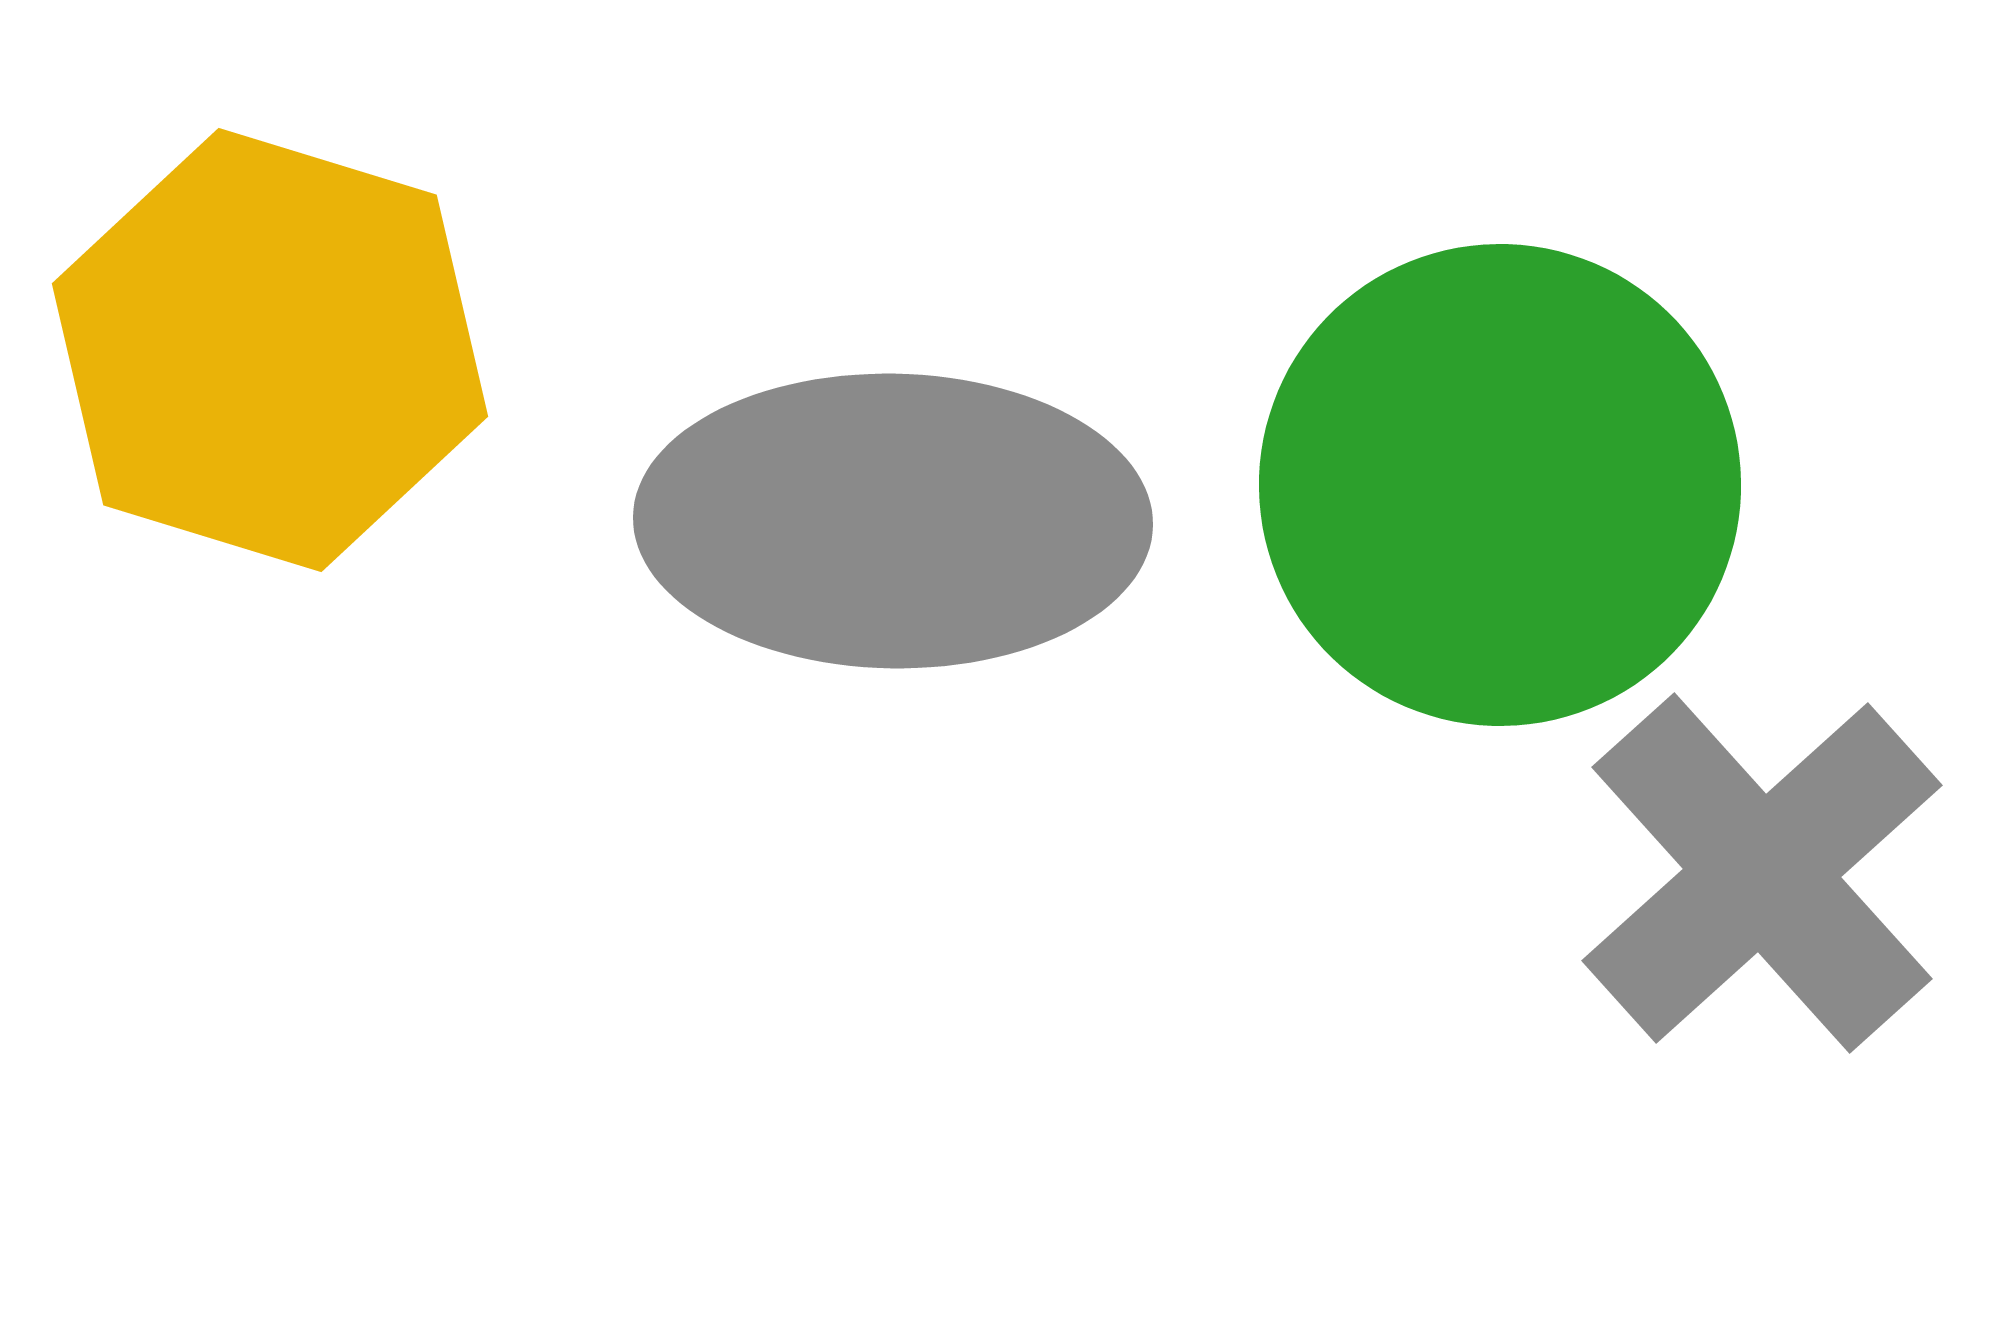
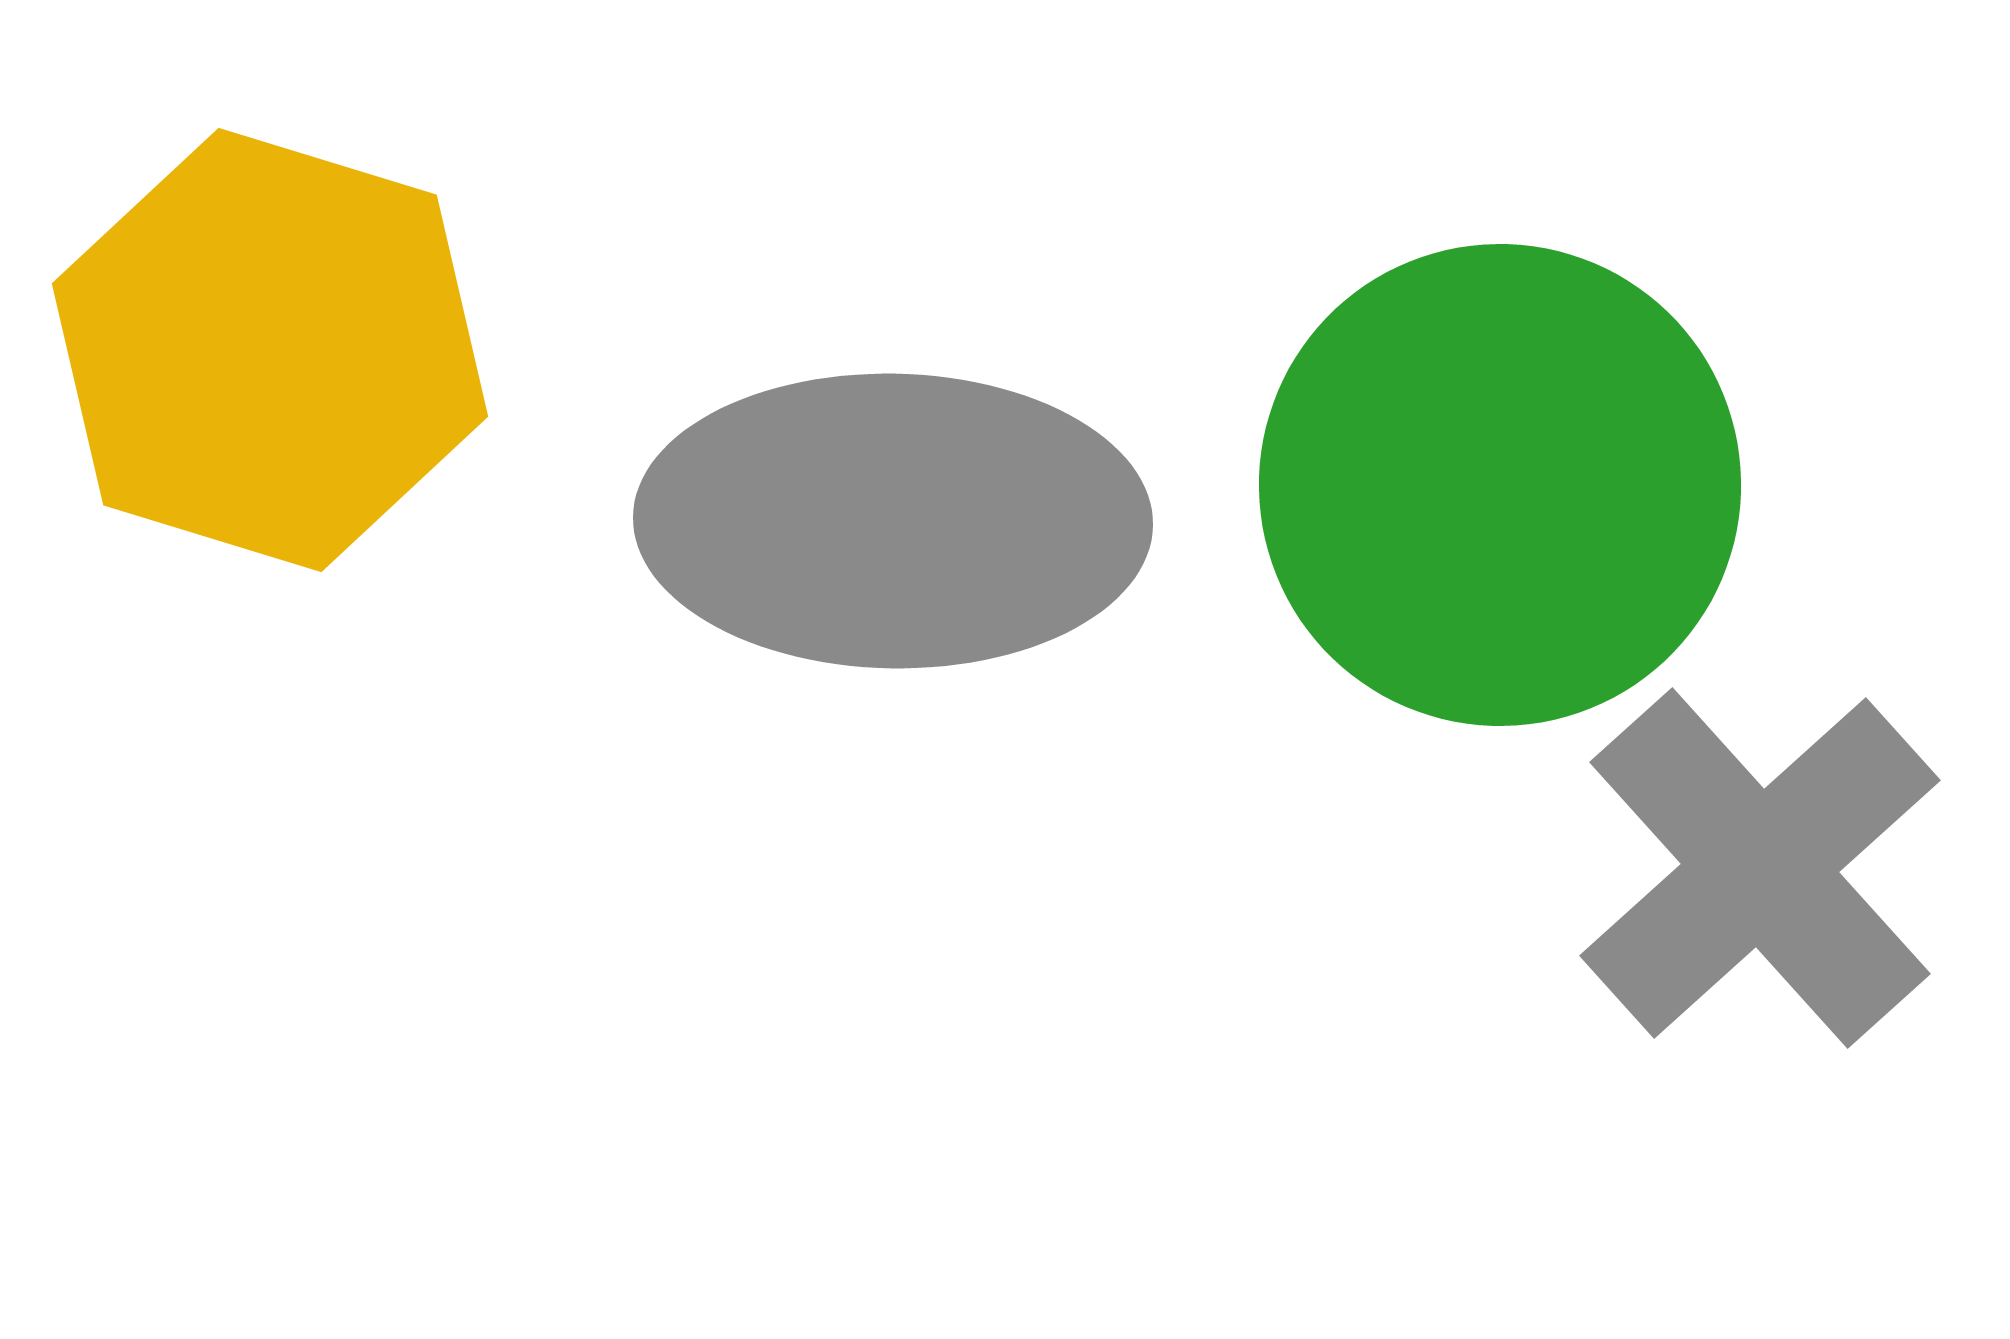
gray cross: moved 2 px left, 5 px up
